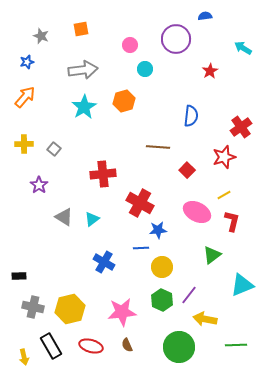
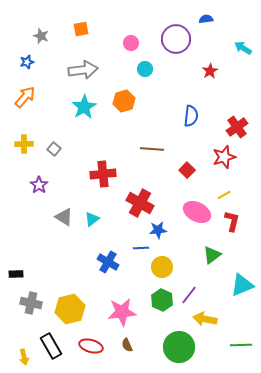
blue semicircle at (205, 16): moved 1 px right, 3 px down
pink circle at (130, 45): moved 1 px right, 2 px up
red cross at (241, 127): moved 4 px left
brown line at (158, 147): moved 6 px left, 2 px down
blue cross at (104, 262): moved 4 px right
black rectangle at (19, 276): moved 3 px left, 2 px up
gray cross at (33, 307): moved 2 px left, 4 px up
green line at (236, 345): moved 5 px right
